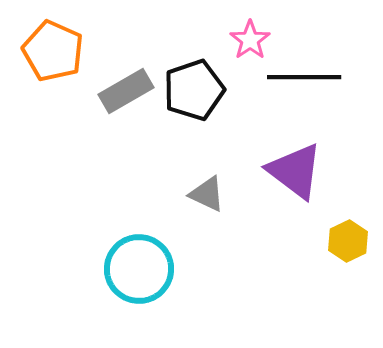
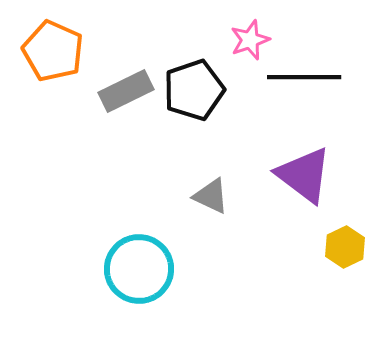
pink star: rotated 15 degrees clockwise
gray rectangle: rotated 4 degrees clockwise
purple triangle: moved 9 px right, 4 px down
gray triangle: moved 4 px right, 2 px down
yellow hexagon: moved 3 px left, 6 px down
